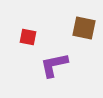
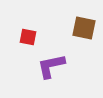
purple L-shape: moved 3 px left, 1 px down
